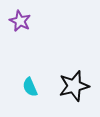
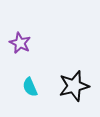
purple star: moved 22 px down
